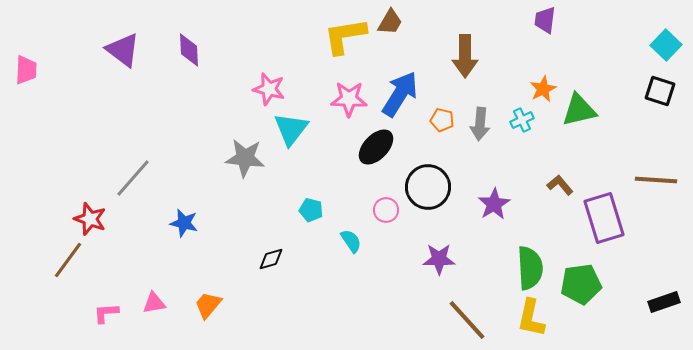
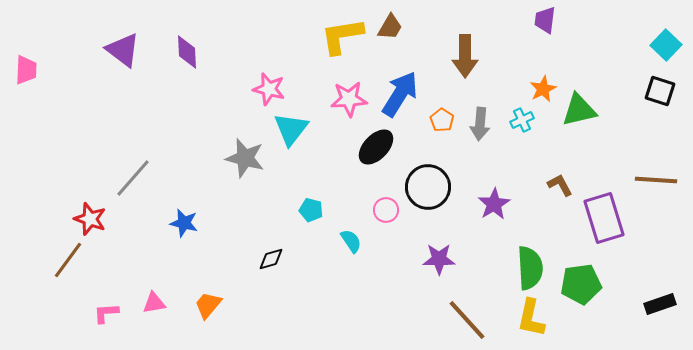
brown trapezoid at (390, 22): moved 5 px down
yellow L-shape at (345, 36): moved 3 px left
purple diamond at (189, 50): moved 2 px left, 2 px down
pink star at (349, 99): rotated 6 degrees counterclockwise
orange pentagon at (442, 120): rotated 20 degrees clockwise
gray star at (245, 158): rotated 9 degrees clockwise
brown L-shape at (560, 185): rotated 12 degrees clockwise
black rectangle at (664, 302): moved 4 px left, 2 px down
